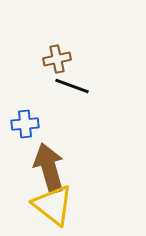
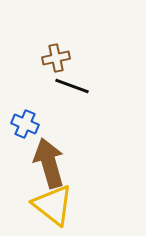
brown cross: moved 1 px left, 1 px up
blue cross: rotated 28 degrees clockwise
brown arrow: moved 5 px up
